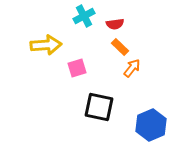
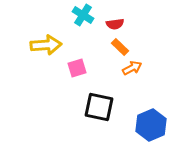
cyan cross: moved 1 px left, 1 px up; rotated 30 degrees counterclockwise
orange arrow: rotated 24 degrees clockwise
